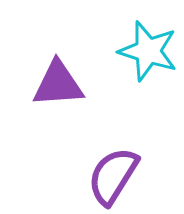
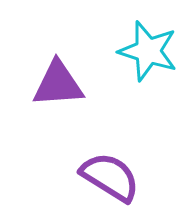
purple semicircle: moved 3 px left, 1 px down; rotated 90 degrees clockwise
